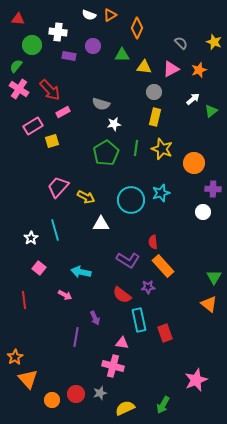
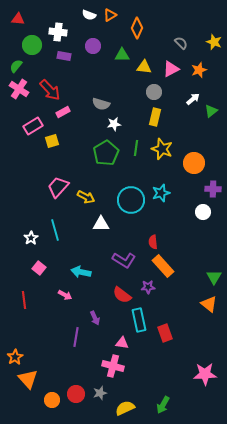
purple rectangle at (69, 56): moved 5 px left
purple L-shape at (128, 260): moved 4 px left
pink star at (196, 380): moved 9 px right, 6 px up; rotated 20 degrees clockwise
